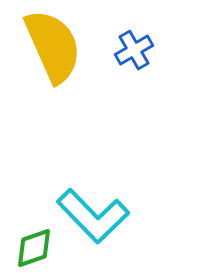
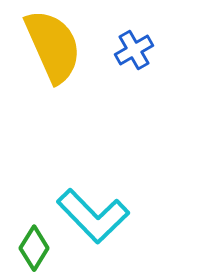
green diamond: rotated 39 degrees counterclockwise
